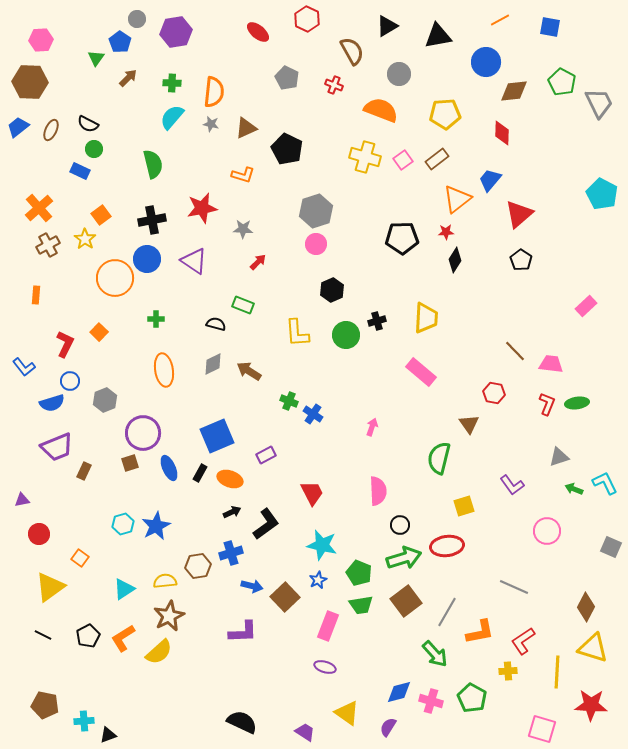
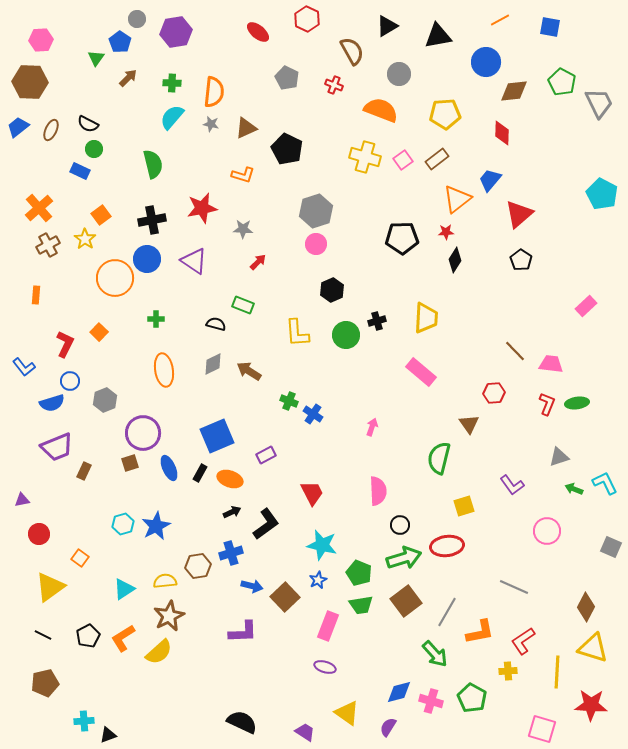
red hexagon at (494, 393): rotated 15 degrees counterclockwise
brown pentagon at (45, 705): moved 22 px up; rotated 24 degrees counterclockwise
